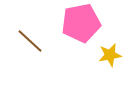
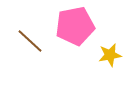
pink pentagon: moved 6 px left, 3 px down
